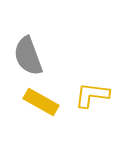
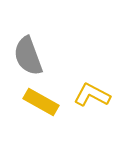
yellow L-shape: rotated 21 degrees clockwise
